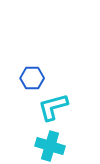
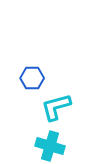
cyan L-shape: moved 3 px right
